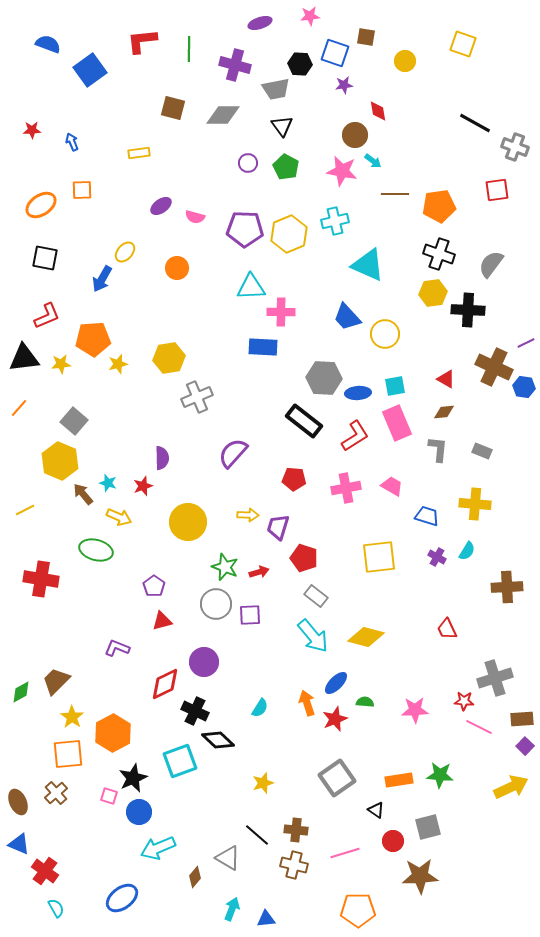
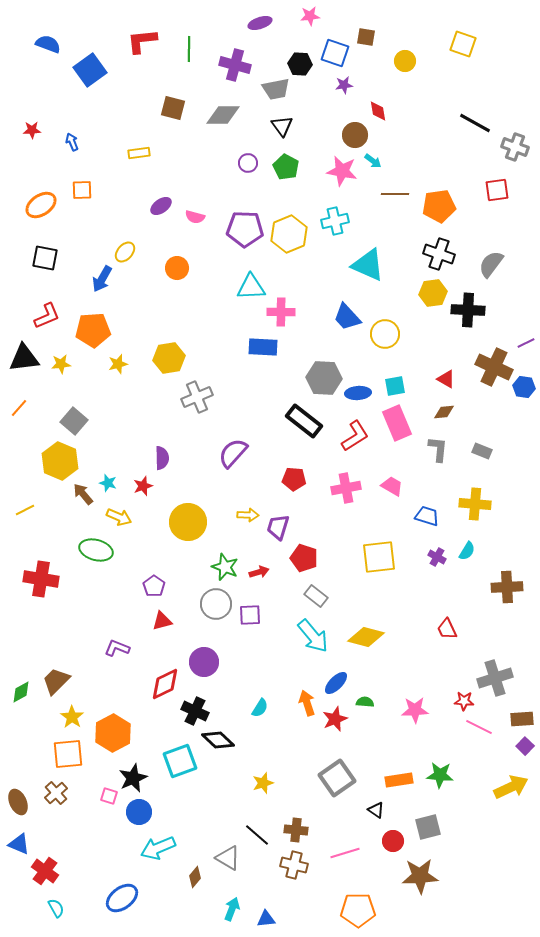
orange pentagon at (93, 339): moved 9 px up
